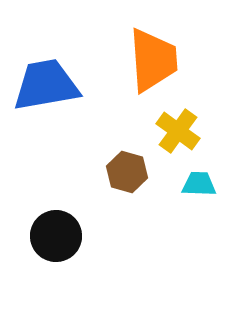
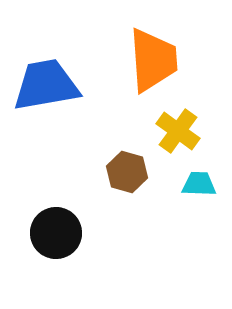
black circle: moved 3 px up
